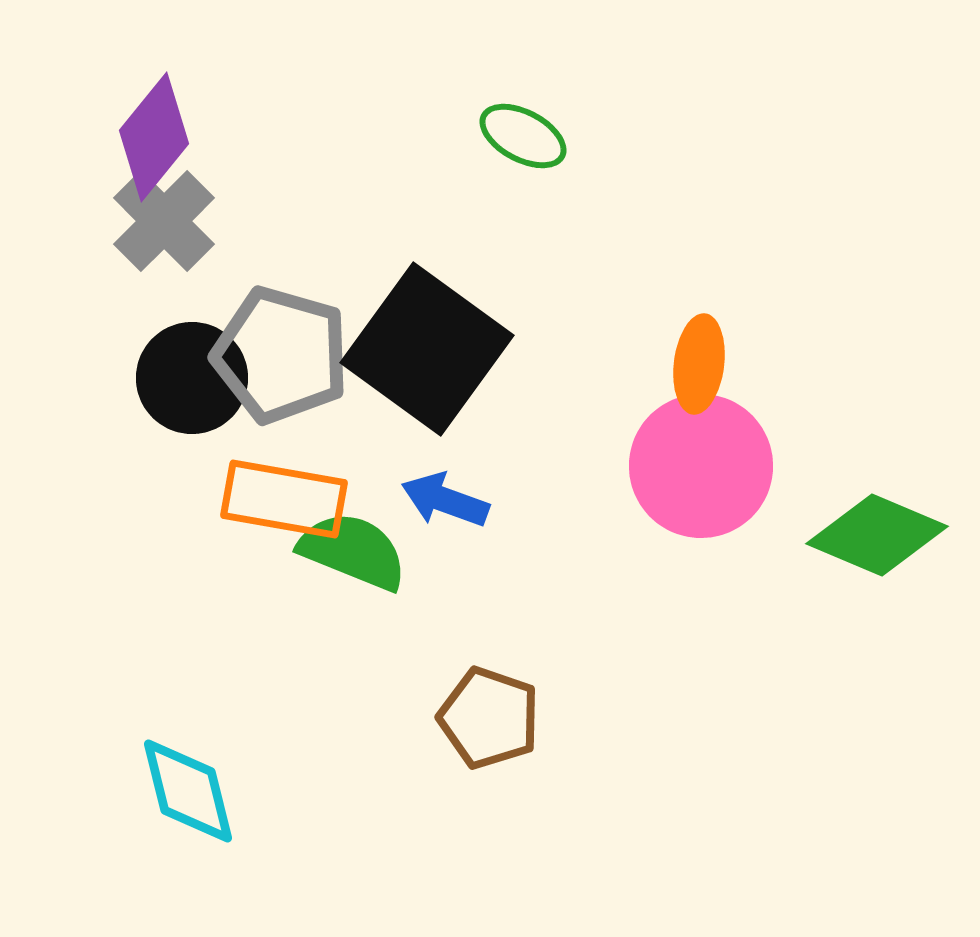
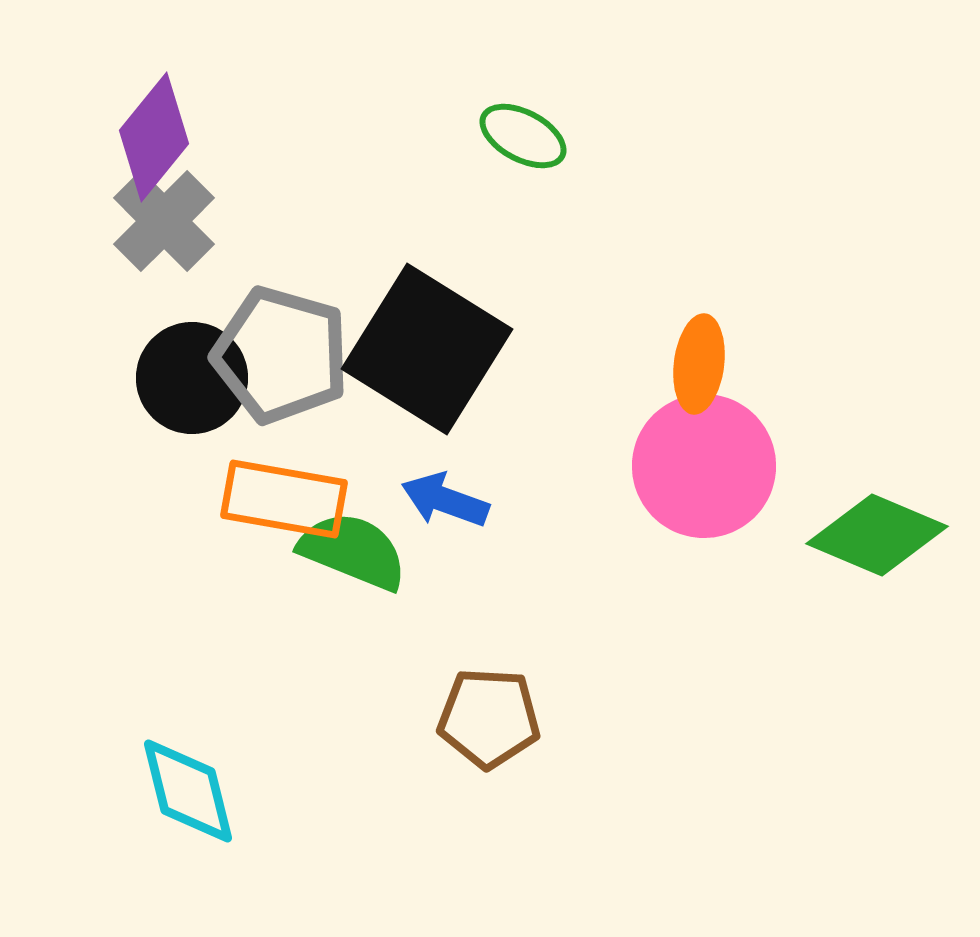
black square: rotated 4 degrees counterclockwise
pink circle: moved 3 px right
brown pentagon: rotated 16 degrees counterclockwise
